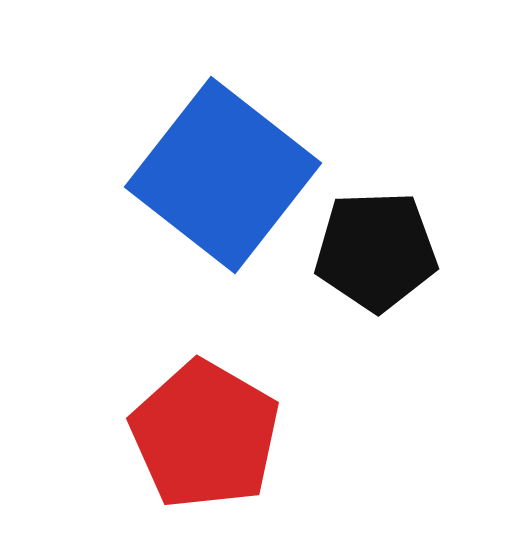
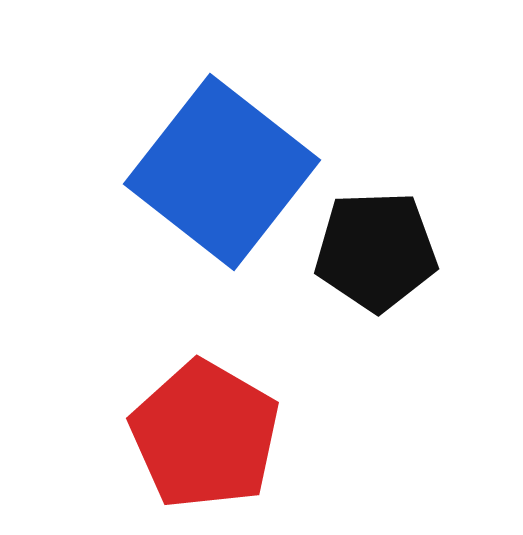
blue square: moved 1 px left, 3 px up
